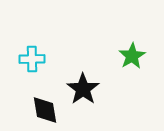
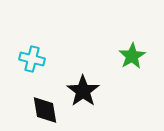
cyan cross: rotated 15 degrees clockwise
black star: moved 2 px down
